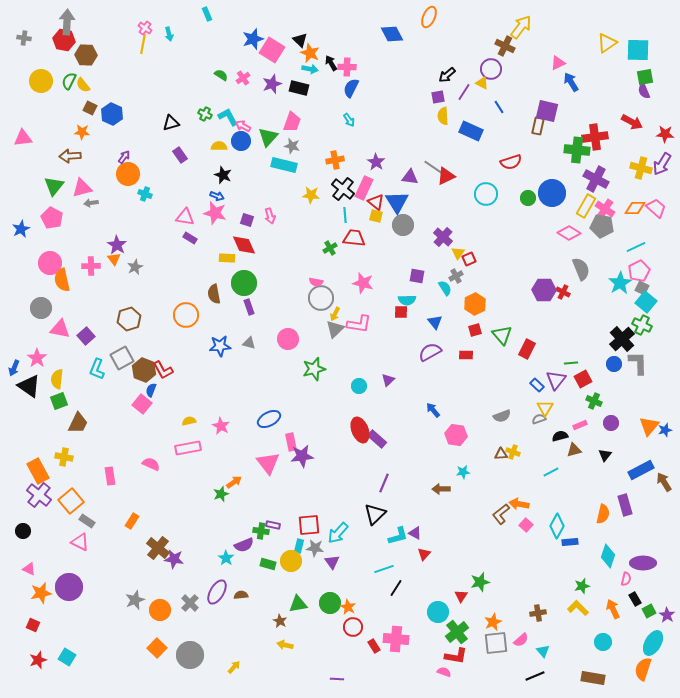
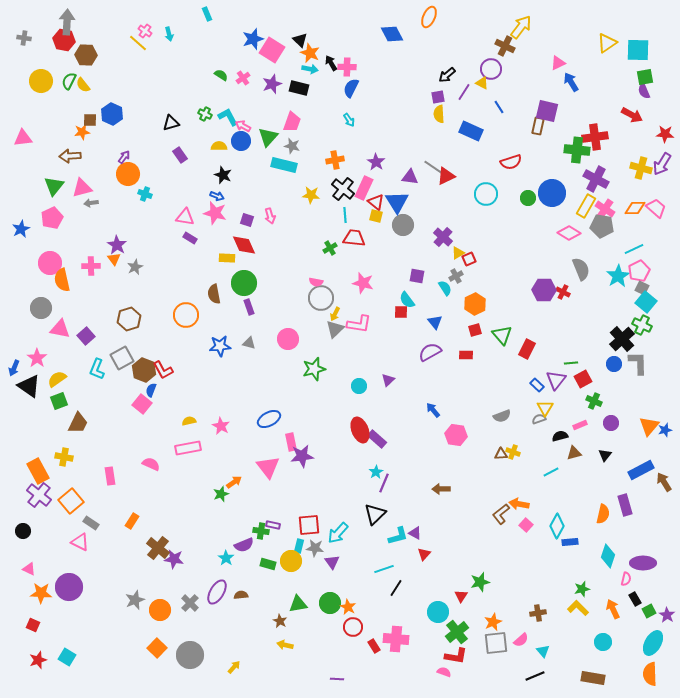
pink cross at (145, 28): moved 3 px down
yellow line at (143, 44): moved 5 px left, 1 px up; rotated 60 degrees counterclockwise
brown square at (90, 108): moved 12 px down; rotated 24 degrees counterclockwise
yellow semicircle at (443, 116): moved 4 px left, 2 px up
red arrow at (632, 122): moved 7 px up
orange star at (82, 132): rotated 14 degrees counterclockwise
pink pentagon at (52, 218): rotated 20 degrees clockwise
cyan line at (636, 247): moved 2 px left, 2 px down
yellow triangle at (458, 253): rotated 24 degrees clockwise
cyan star at (620, 283): moved 2 px left, 7 px up
cyan semicircle at (407, 300): rotated 54 degrees clockwise
yellow semicircle at (57, 379): rotated 48 degrees clockwise
brown triangle at (574, 450): moved 3 px down
pink triangle at (268, 463): moved 4 px down
cyan star at (463, 472): moved 87 px left; rotated 24 degrees counterclockwise
gray rectangle at (87, 521): moved 4 px right, 2 px down
green star at (582, 586): moved 3 px down
orange star at (41, 593): rotated 15 degrees clockwise
orange semicircle at (643, 669): moved 7 px right, 5 px down; rotated 20 degrees counterclockwise
